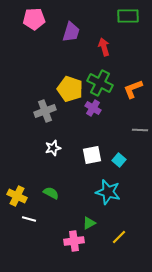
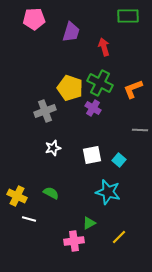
yellow pentagon: moved 1 px up
